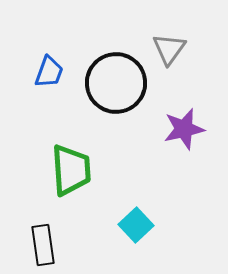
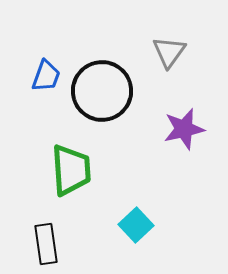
gray triangle: moved 3 px down
blue trapezoid: moved 3 px left, 4 px down
black circle: moved 14 px left, 8 px down
black rectangle: moved 3 px right, 1 px up
